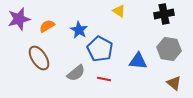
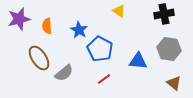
orange semicircle: rotated 63 degrees counterclockwise
gray semicircle: moved 12 px left
red line: rotated 48 degrees counterclockwise
